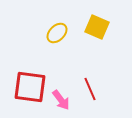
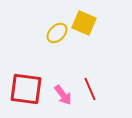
yellow square: moved 13 px left, 4 px up
red square: moved 4 px left, 2 px down
pink arrow: moved 2 px right, 5 px up
